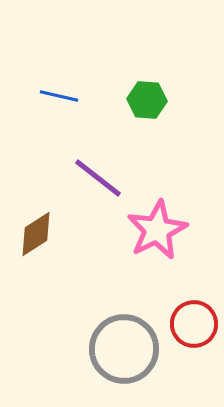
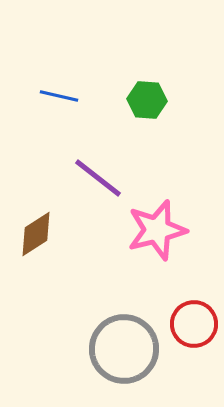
pink star: rotated 12 degrees clockwise
